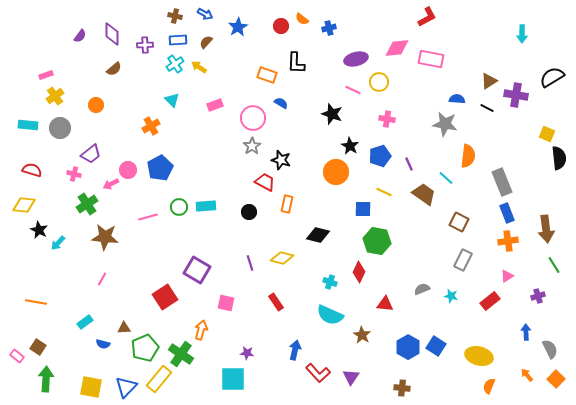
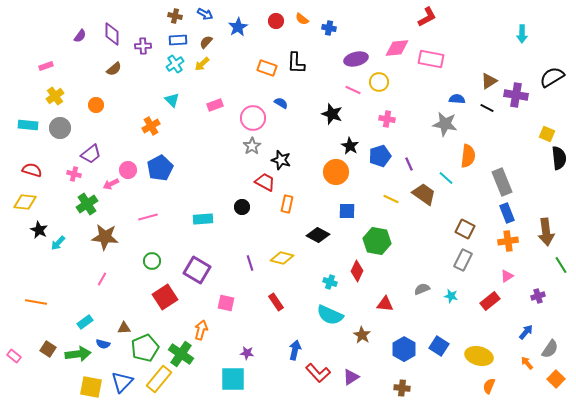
red circle at (281, 26): moved 5 px left, 5 px up
blue cross at (329, 28): rotated 24 degrees clockwise
purple cross at (145, 45): moved 2 px left, 1 px down
yellow arrow at (199, 67): moved 3 px right, 3 px up; rotated 77 degrees counterclockwise
pink rectangle at (46, 75): moved 9 px up
orange rectangle at (267, 75): moved 7 px up
yellow line at (384, 192): moved 7 px right, 7 px down
yellow diamond at (24, 205): moved 1 px right, 3 px up
cyan rectangle at (206, 206): moved 3 px left, 13 px down
green circle at (179, 207): moved 27 px left, 54 px down
blue square at (363, 209): moved 16 px left, 2 px down
black circle at (249, 212): moved 7 px left, 5 px up
brown square at (459, 222): moved 6 px right, 7 px down
brown arrow at (546, 229): moved 3 px down
black diamond at (318, 235): rotated 15 degrees clockwise
green line at (554, 265): moved 7 px right
red diamond at (359, 272): moved 2 px left, 1 px up
blue arrow at (526, 332): rotated 42 degrees clockwise
blue square at (436, 346): moved 3 px right
brown square at (38, 347): moved 10 px right, 2 px down
blue hexagon at (408, 347): moved 4 px left, 2 px down
gray semicircle at (550, 349): rotated 60 degrees clockwise
pink rectangle at (17, 356): moved 3 px left
orange arrow at (527, 375): moved 12 px up
purple triangle at (351, 377): rotated 24 degrees clockwise
green arrow at (46, 379): moved 32 px right, 25 px up; rotated 80 degrees clockwise
blue triangle at (126, 387): moved 4 px left, 5 px up
